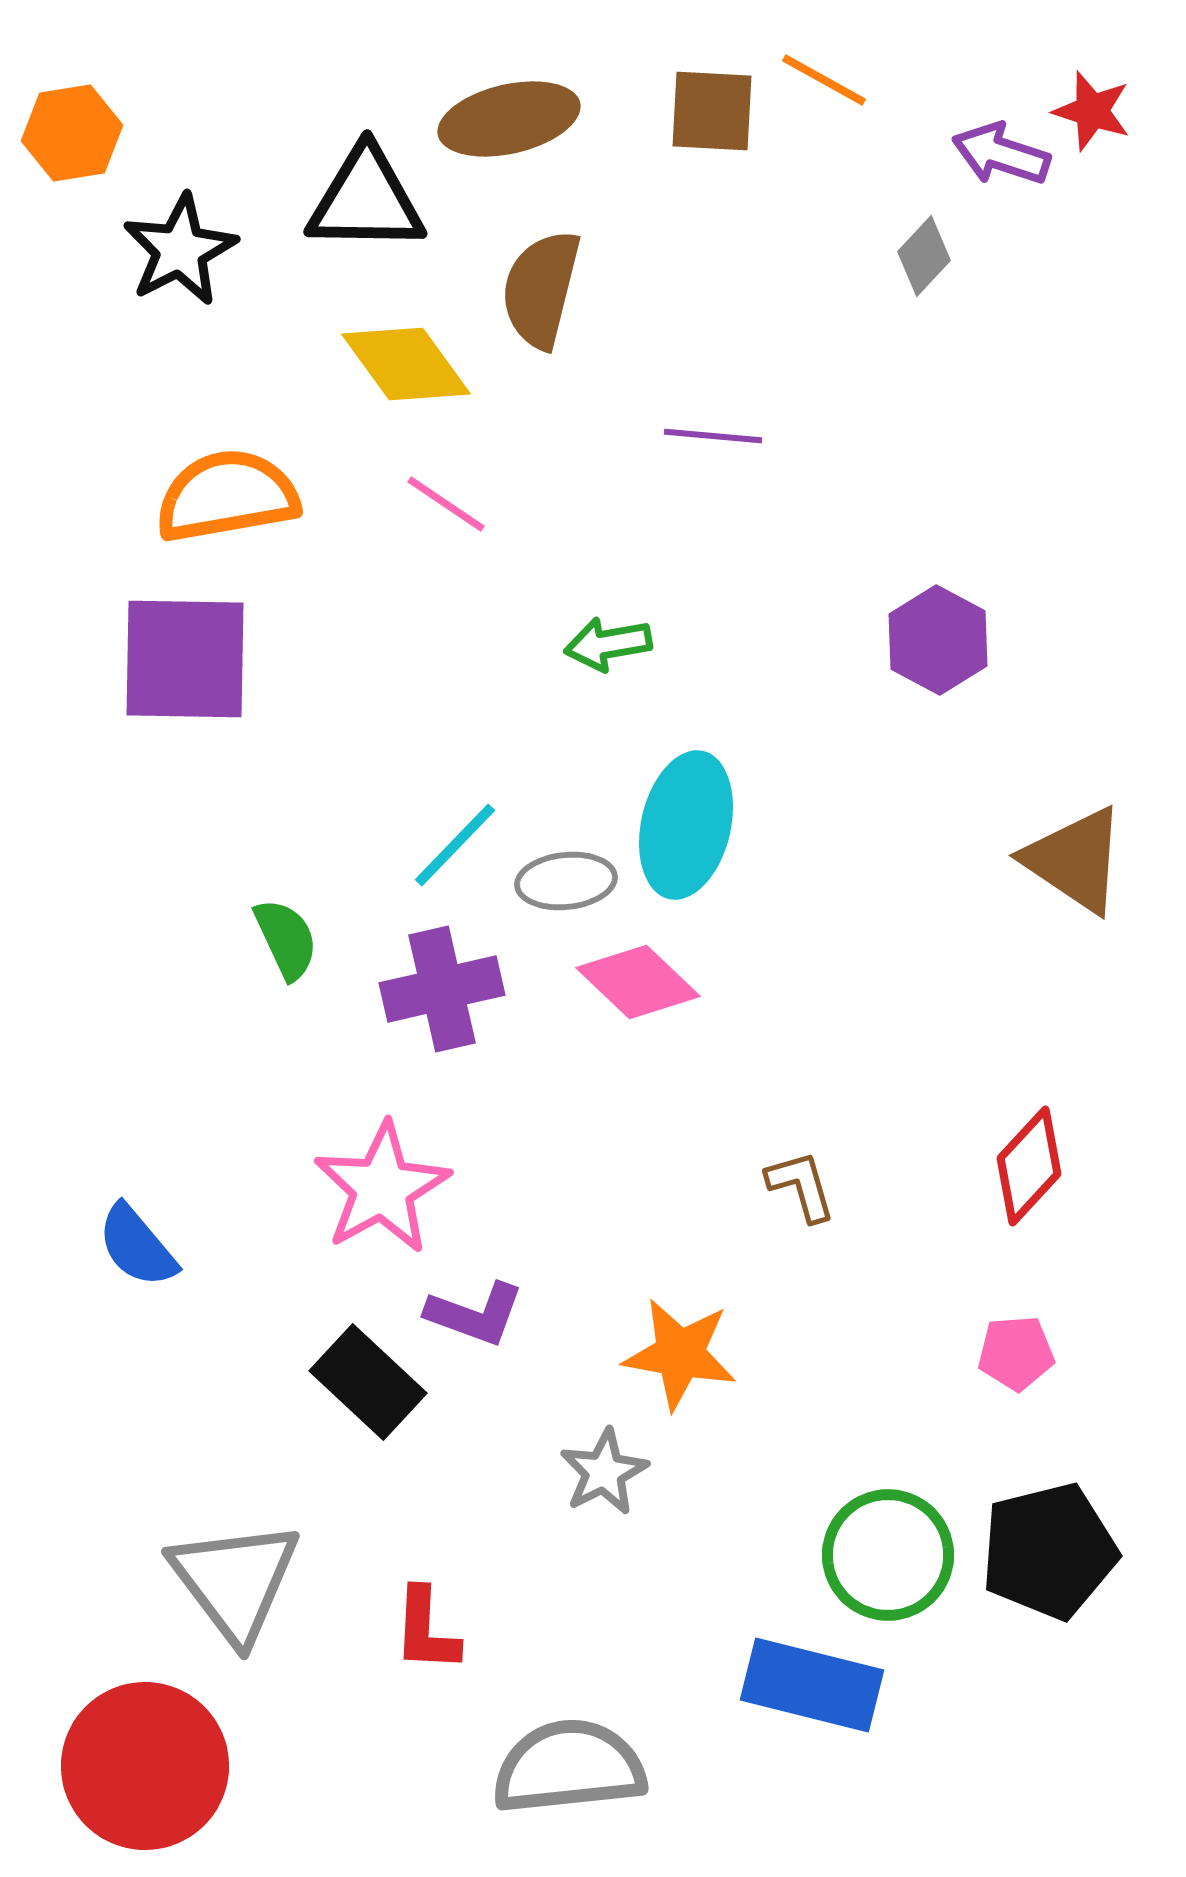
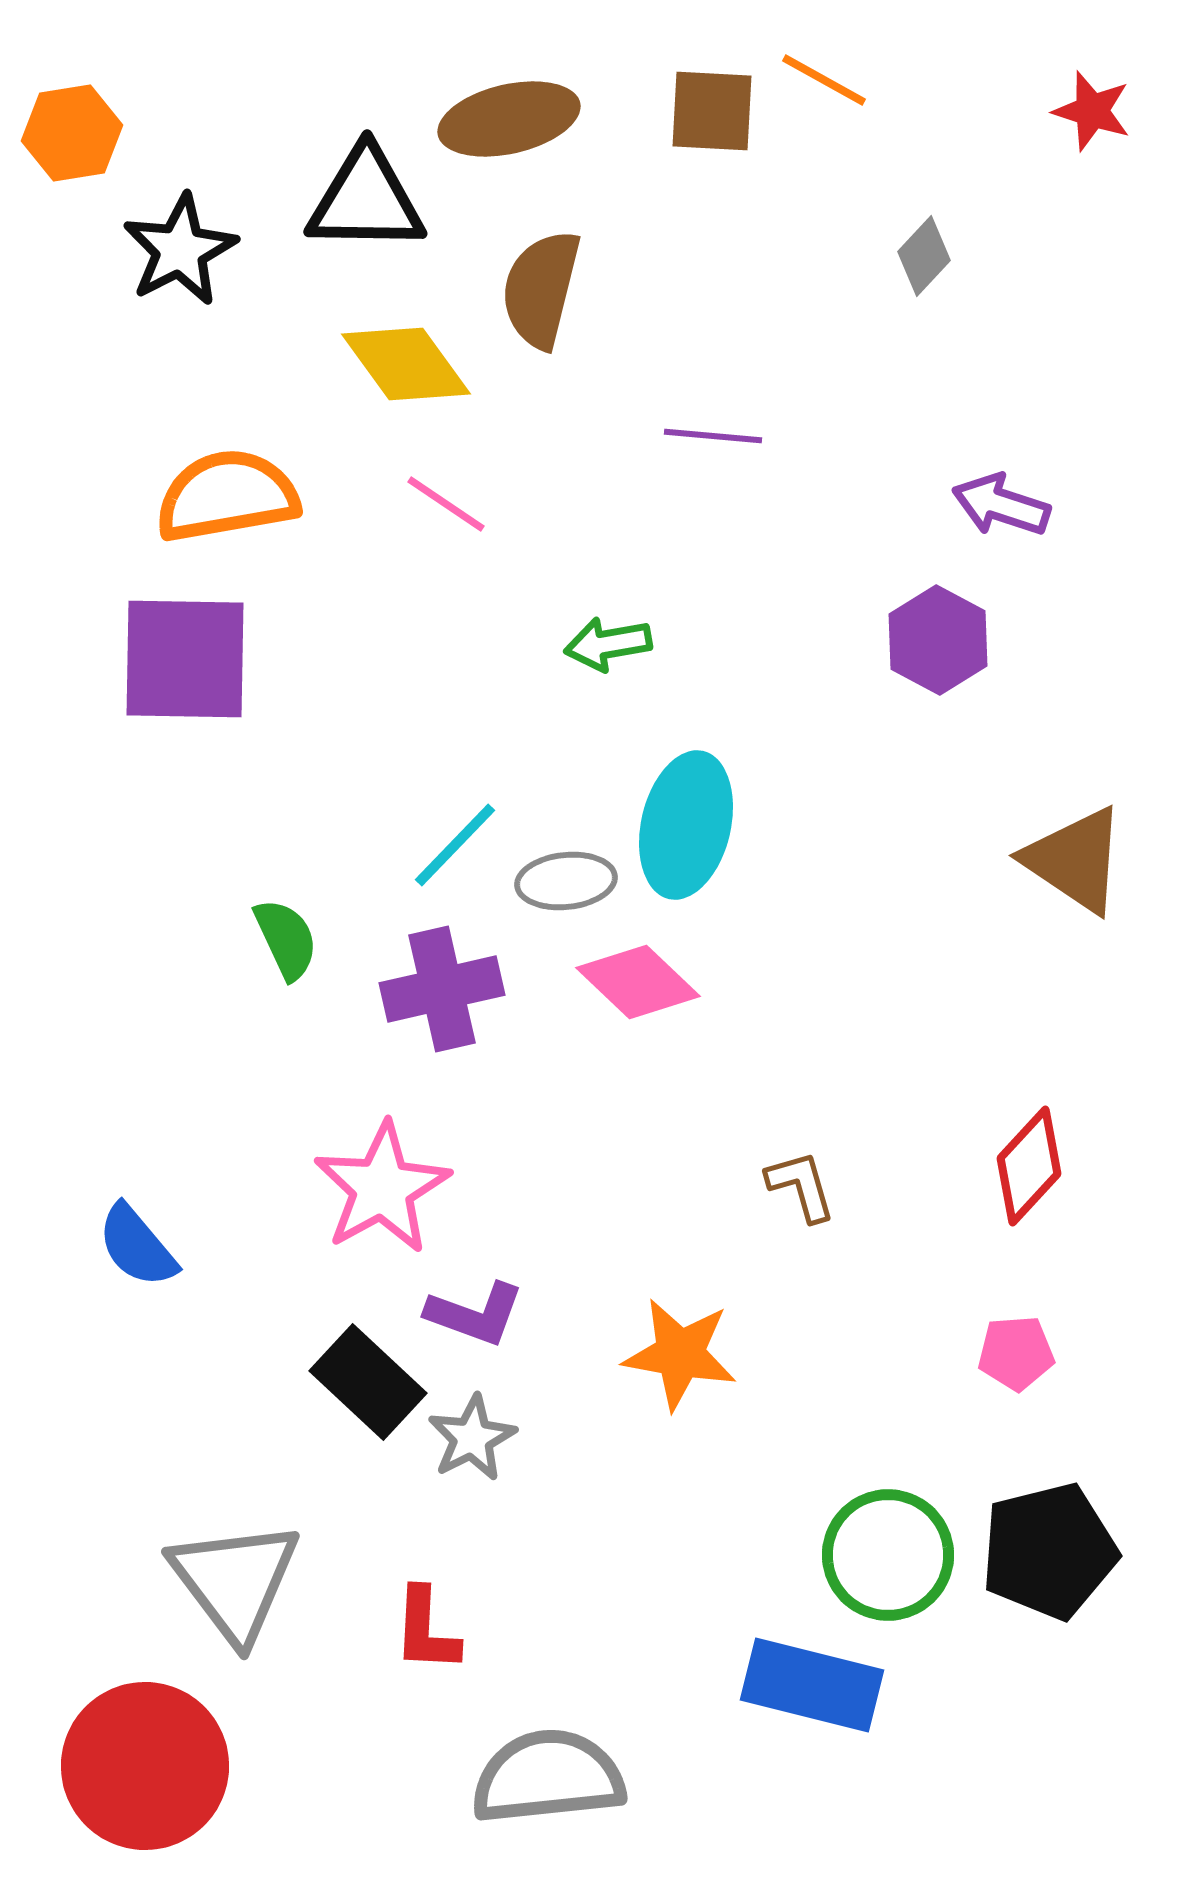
purple arrow: moved 351 px down
gray star: moved 132 px left, 34 px up
gray semicircle: moved 21 px left, 10 px down
